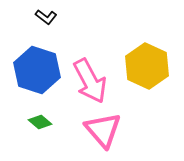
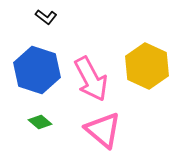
pink arrow: moved 1 px right, 2 px up
pink triangle: rotated 9 degrees counterclockwise
